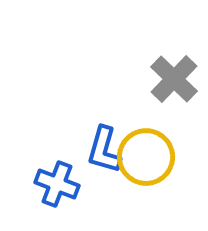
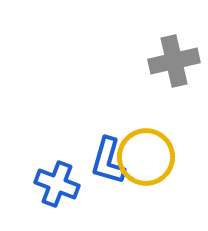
gray cross: moved 18 px up; rotated 33 degrees clockwise
blue L-shape: moved 4 px right, 11 px down
